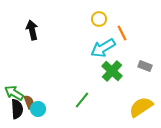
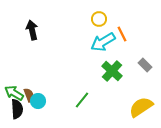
orange line: moved 1 px down
cyan arrow: moved 6 px up
gray rectangle: moved 1 px up; rotated 24 degrees clockwise
brown semicircle: moved 7 px up
cyan circle: moved 8 px up
